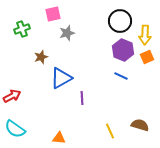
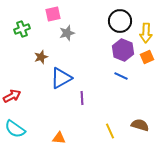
yellow arrow: moved 1 px right, 2 px up
